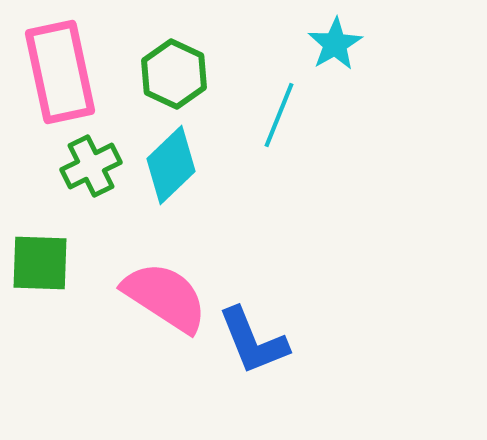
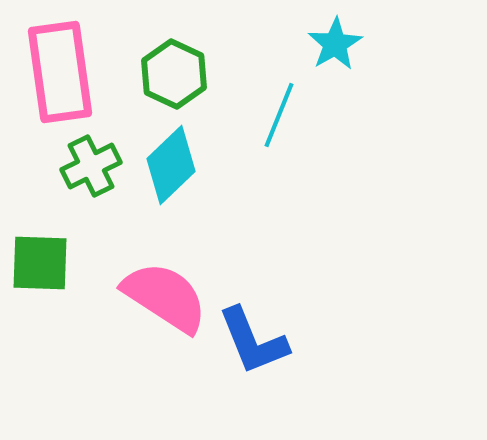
pink rectangle: rotated 4 degrees clockwise
